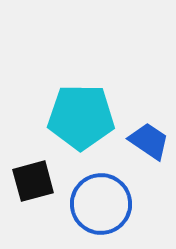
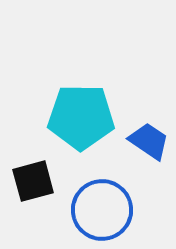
blue circle: moved 1 px right, 6 px down
